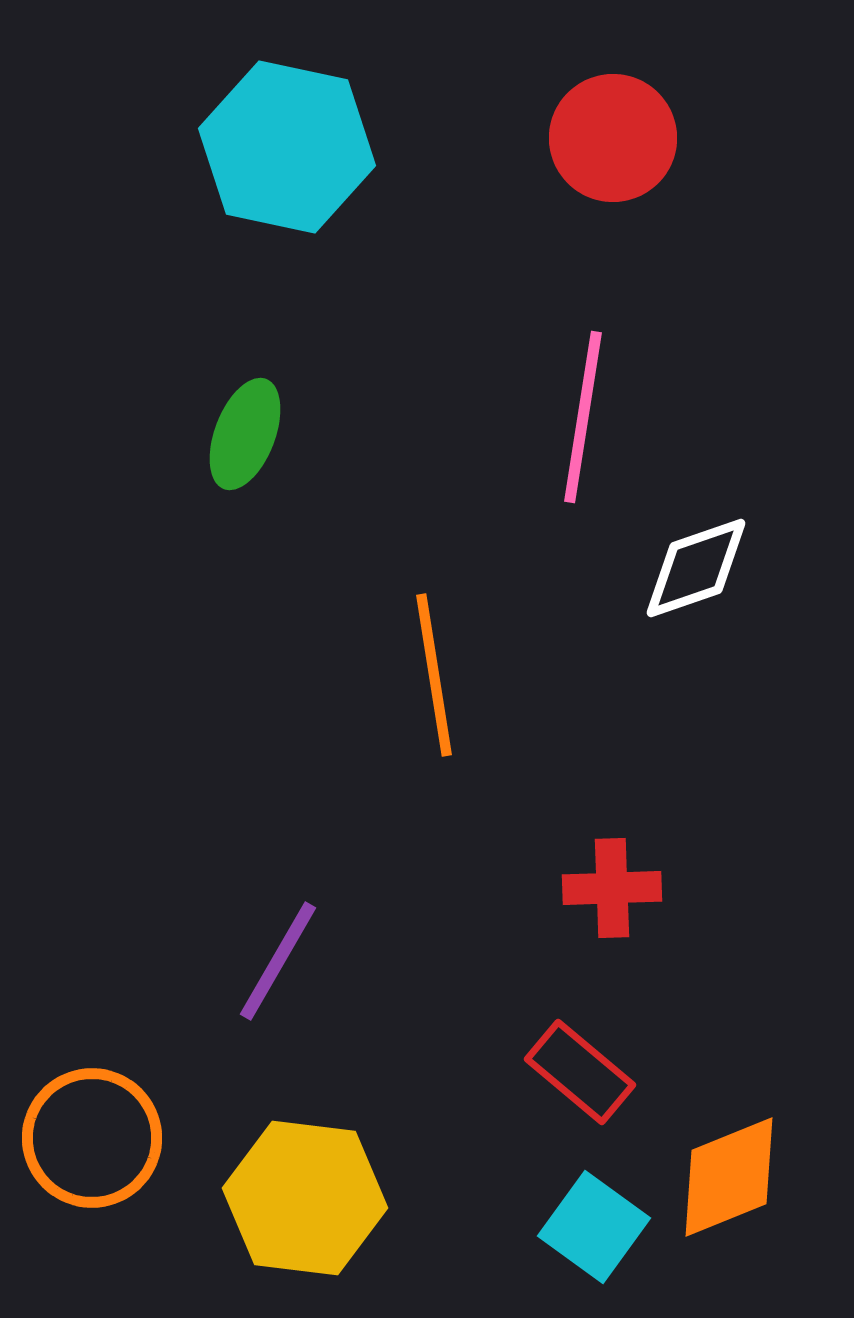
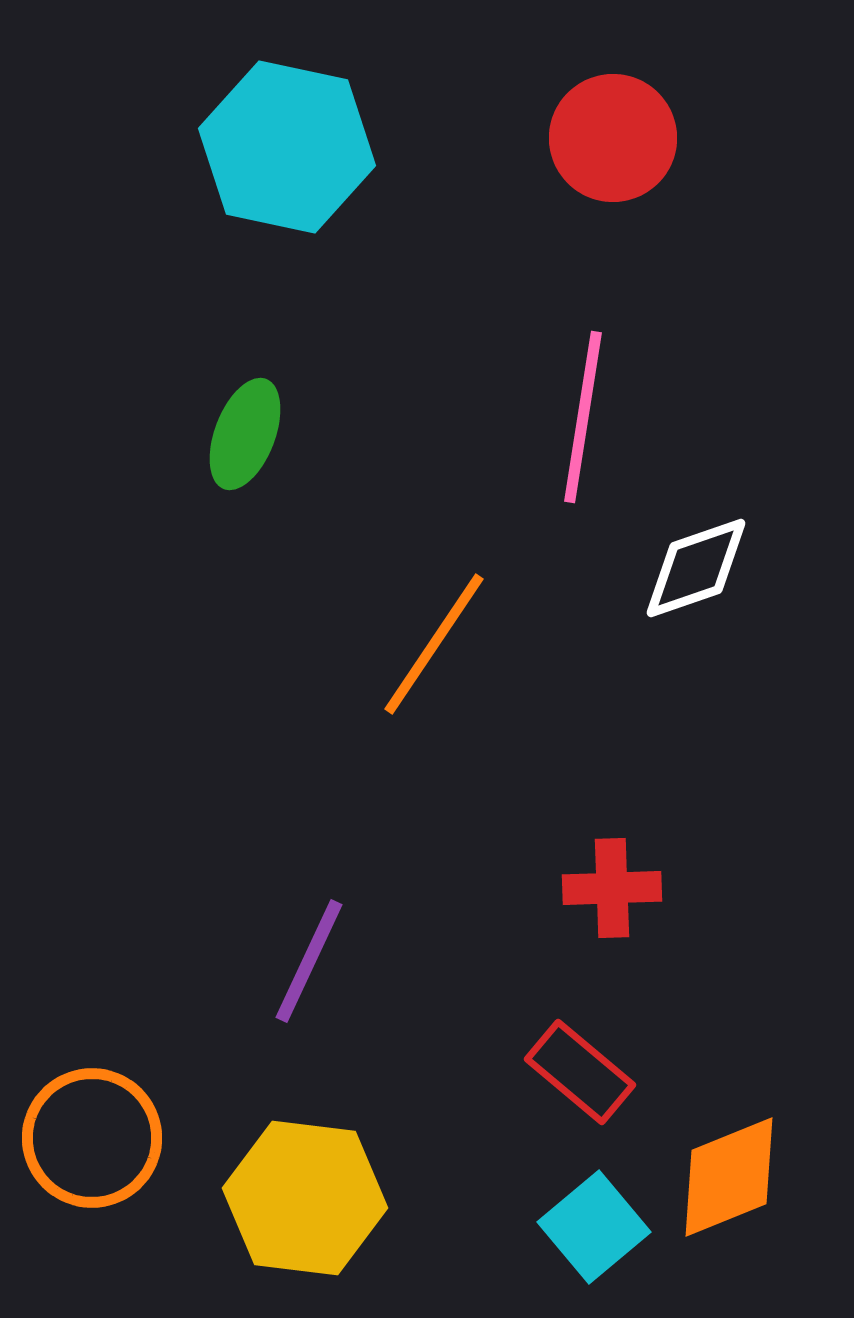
orange line: moved 31 px up; rotated 43 degrees clockwise
purple line: moved 31 px right; rotated 5 degrees counterclockwise
cyan square: rotated 14 degrees clockwise
